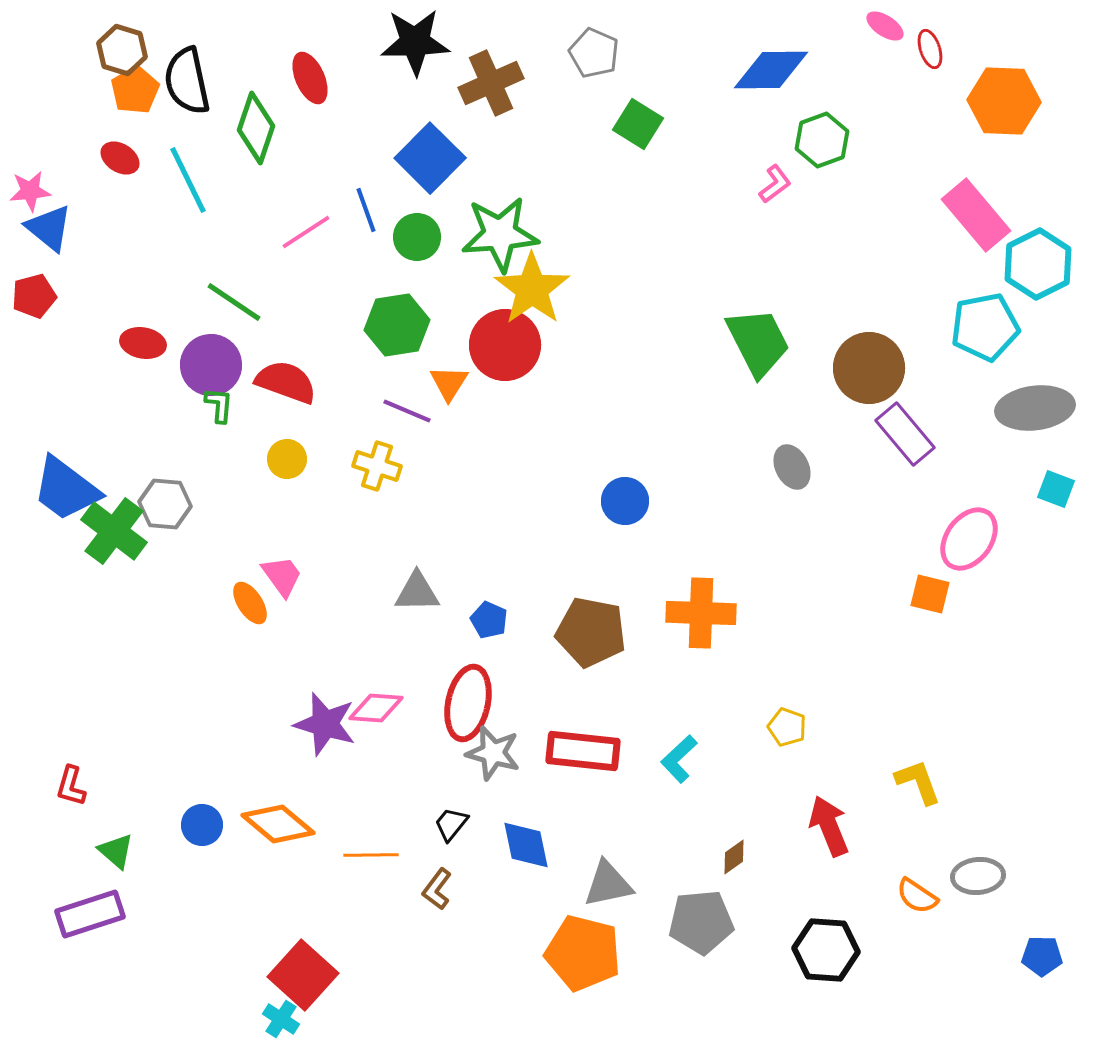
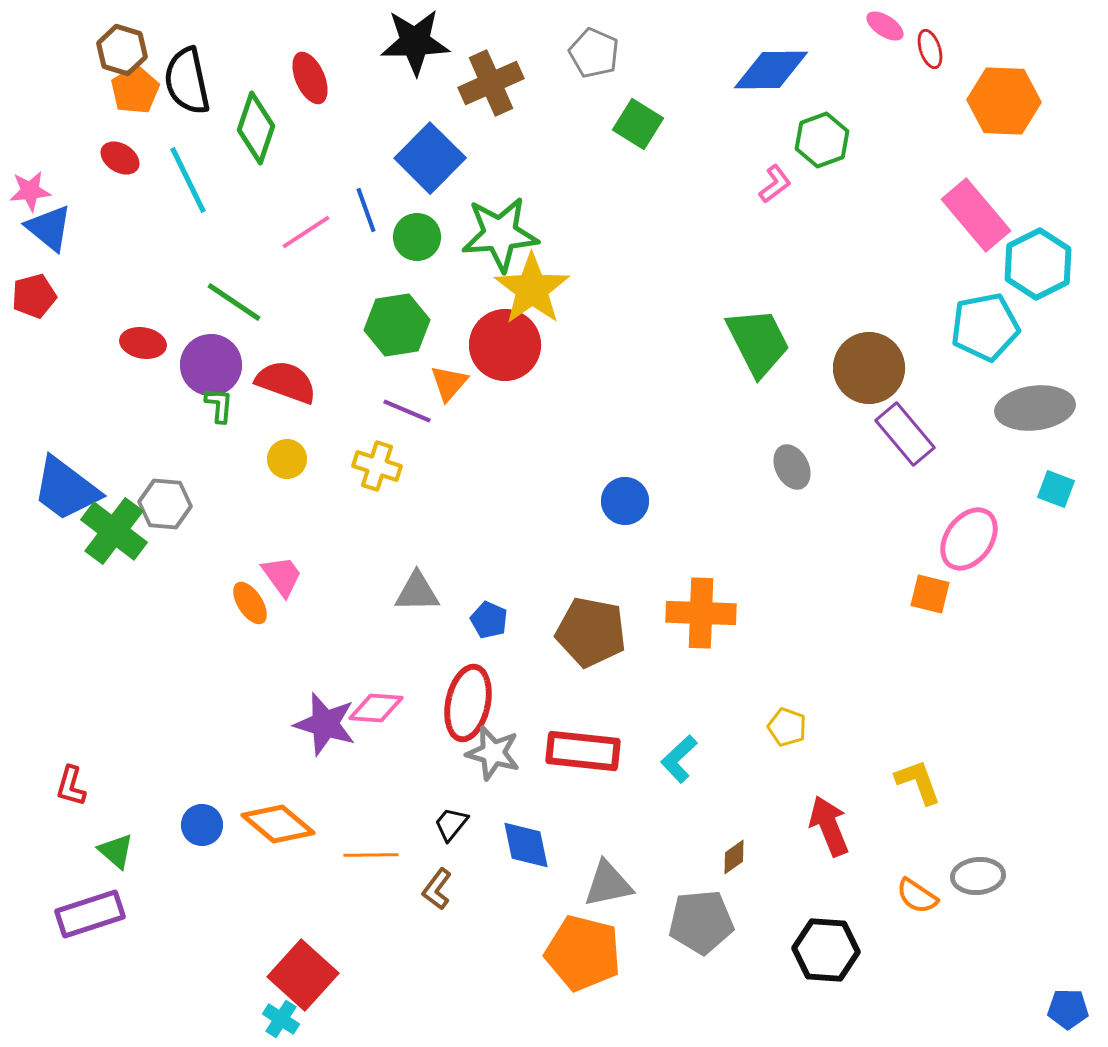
orange triangle at (449, 383): rotated 9 degrees clockwise
blue pentagon at (1042, 956): moved 26 px right, 53 px down
